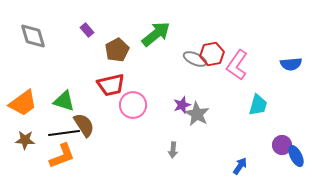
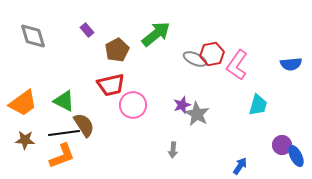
green triangle: rotated 10 degrees clockwise
